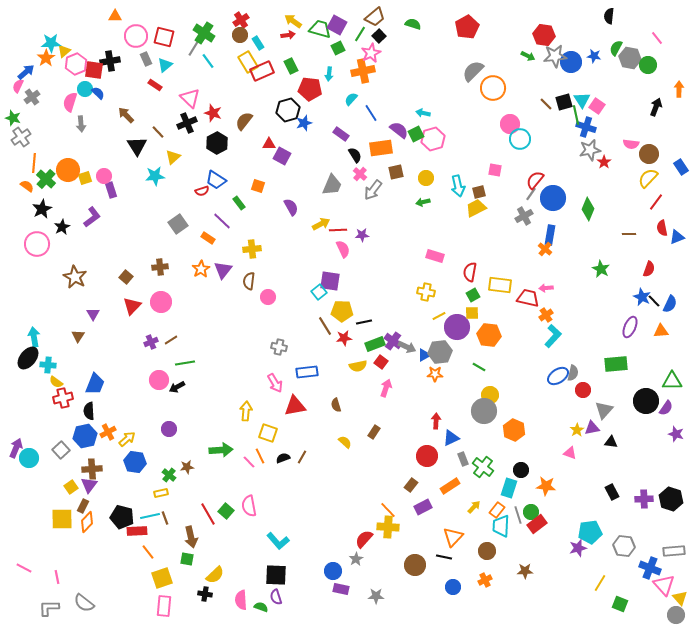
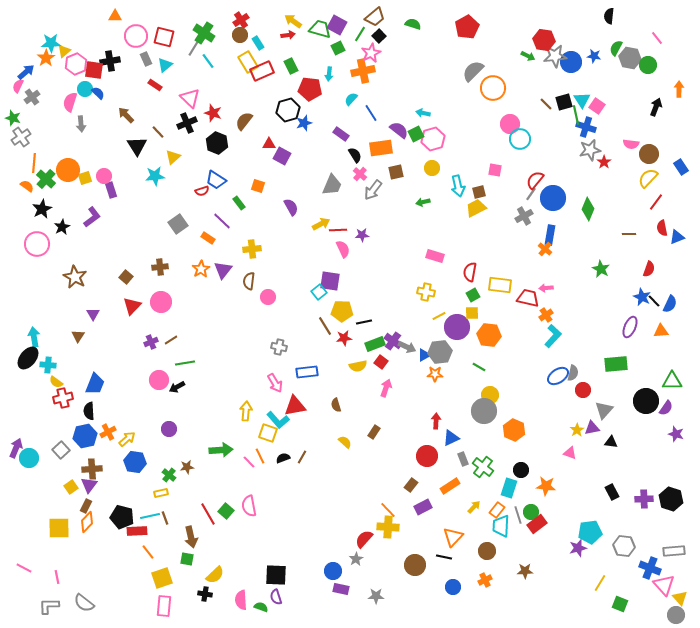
red hexagon at (544, 35): moved 5 px down
black hexagon at (217, 143): rotated 10 degrees counterclockwise
yellow circle at (426, 178): moved 6 px right, 10 px up
brown rectangle at (83, 506): moved 3 px right
yellow square at (62, 519): moved 3 px left, 9 px down
cyan L-shape at (278, 541): moved 121 px up
gray L-shape at (49, 608): moved 2 px up
